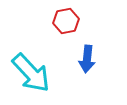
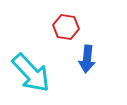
red hexagon: moved 6 px down; rotated 20 degrees clockwise
